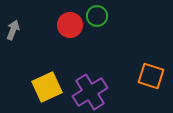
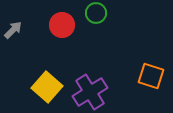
green circle: moved 1 px left, 3 px up
red circle: moved 8 px left
gray arrow: rotated 24 degrees clockwise
yellow square: rotated 24 degrees counterclockwise
